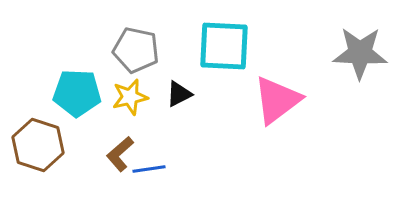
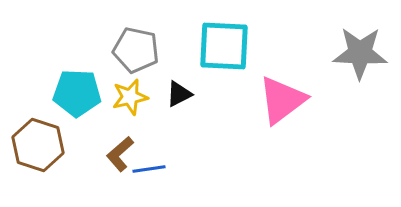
pink triangle: moved 5 px right
